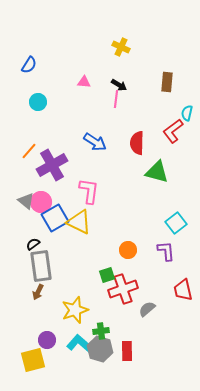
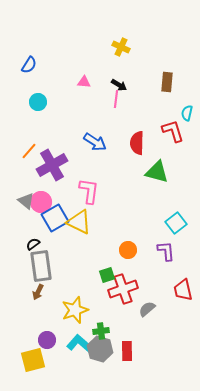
red L-shape: rotated 110 degrees clockwise
